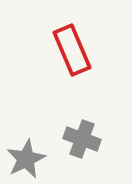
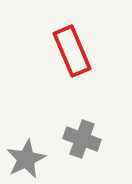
red rectangle: moved 1 px down
